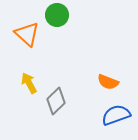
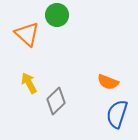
blue semicircle: moved 1 px right, 1 px up; rotated 52 degrees counterclockwise
